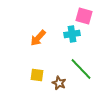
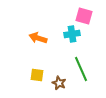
orange arrow: rotated 66 degrees clockwise
green line: rotated 20 degrees clockwise
